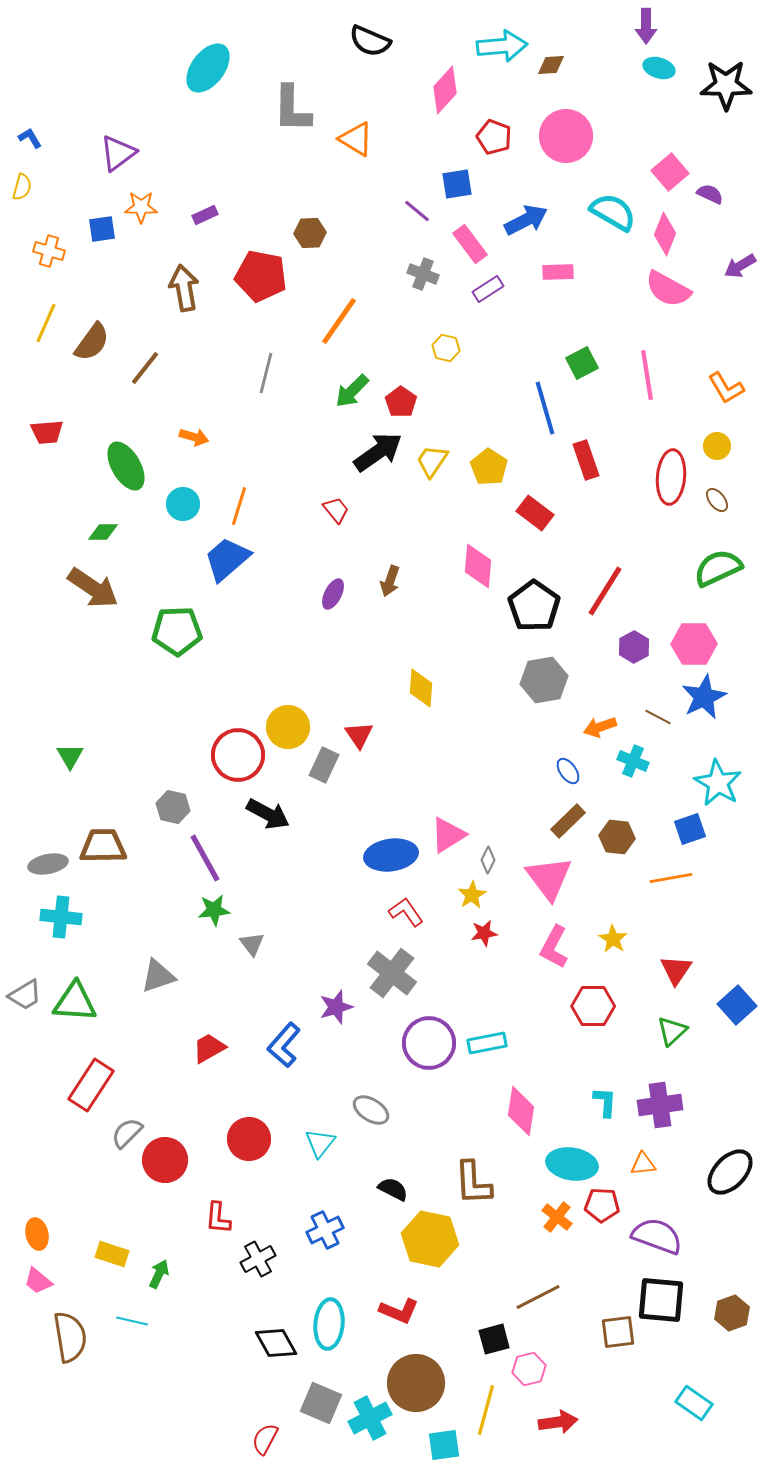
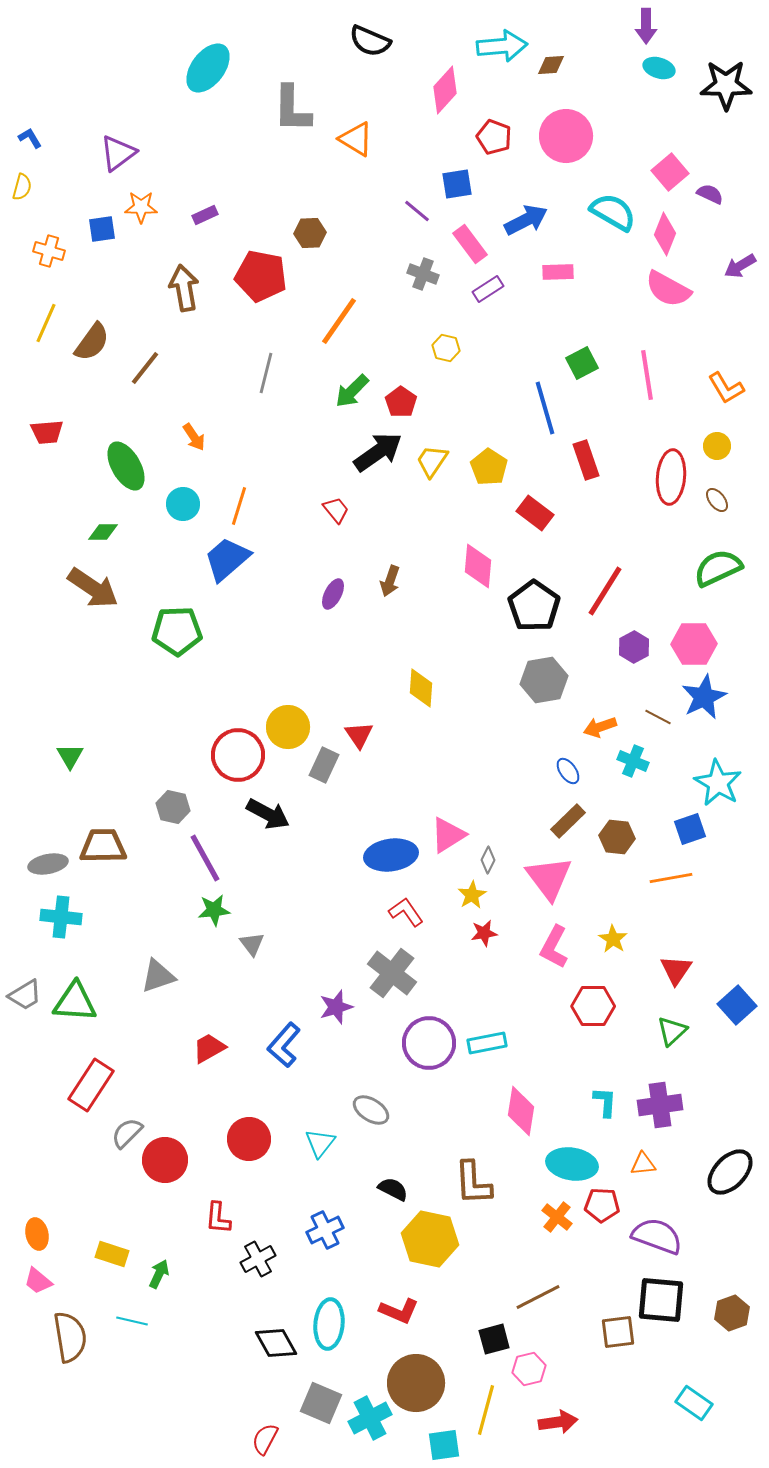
orange arrow at (194, 437): rotated 40 degrees clockwise
